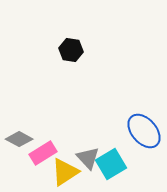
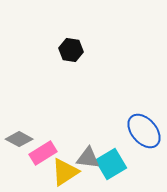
gray triangle: rotated 40 degrees counterclockwise
